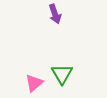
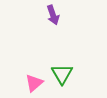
purple arrow: moved 2 px left, 1 px down
